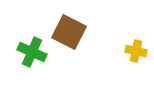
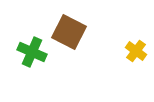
yellow cross: rotated 25 degrees clockwise
